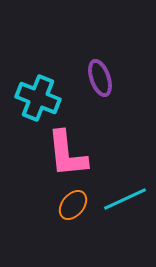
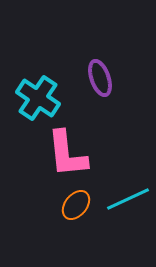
cyan cross: rotated 12 degrees clockwise
cyan line: moved 3 px right
orange ellipse: moved 3 px right
